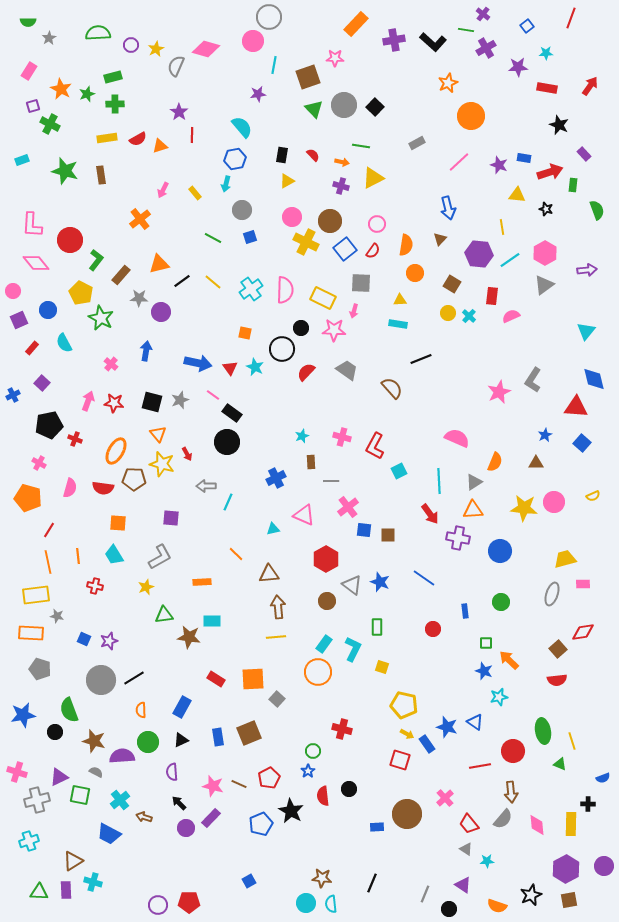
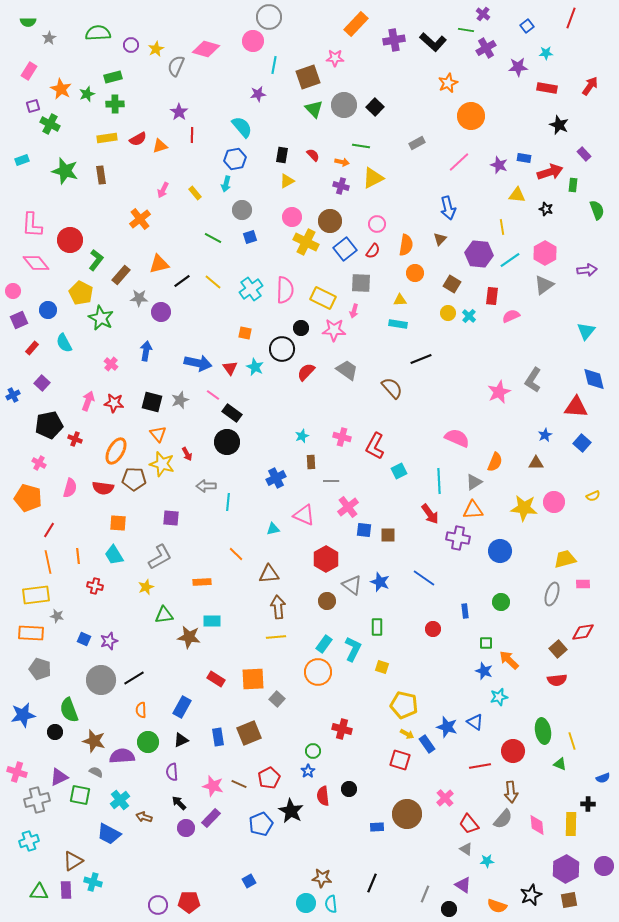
cyan line at (228, 502): rotated 18 degrees counterclockwise
